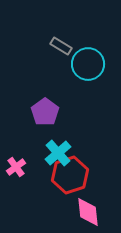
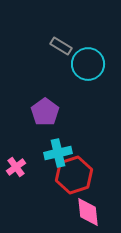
cyan cross: rotated 28 degrees clockwise
red hexagon: moved 4 px right
